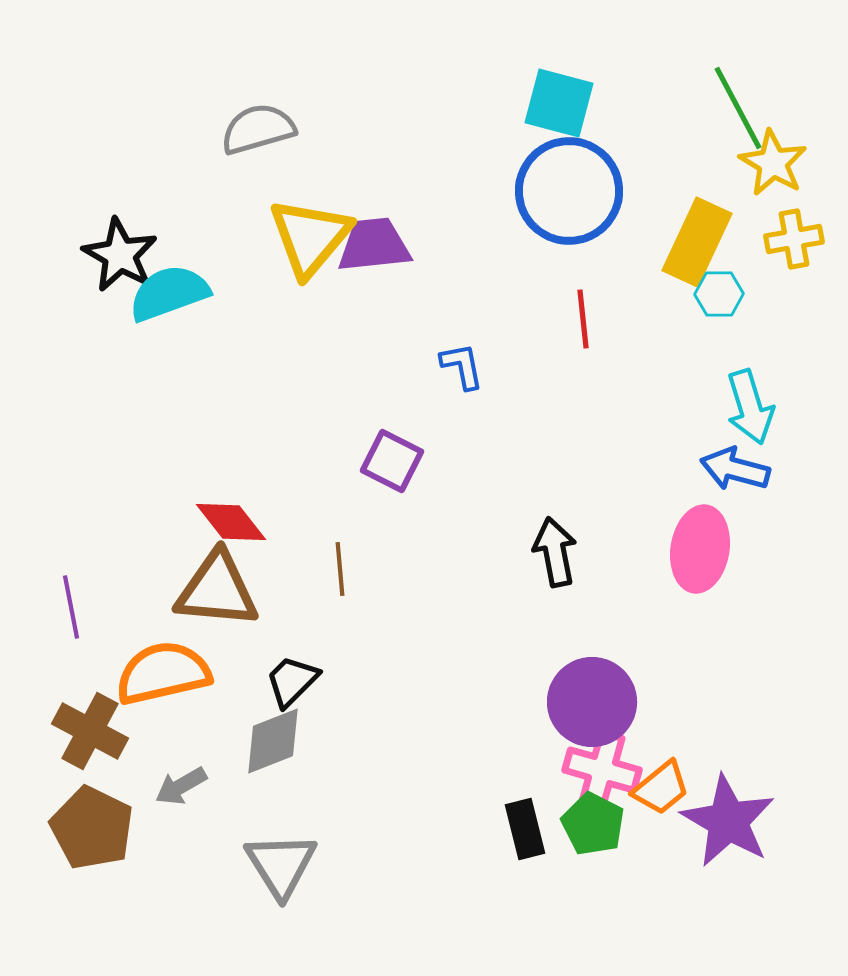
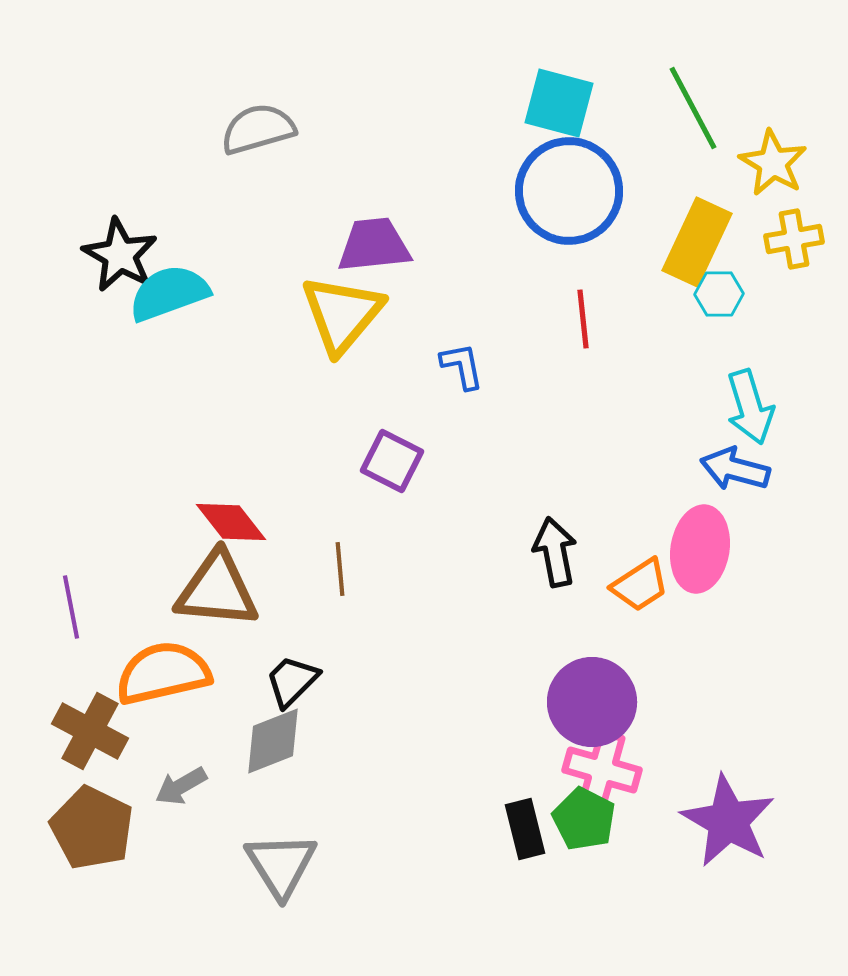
green line: moved 45 px left
yellow triangle: moved 32 px right, 77 px down
orange trapezoid: moved 21 px left, 203 px up; rotated 6 degrees clockwise
green pentagon: moved 9 px left, 5 px up
